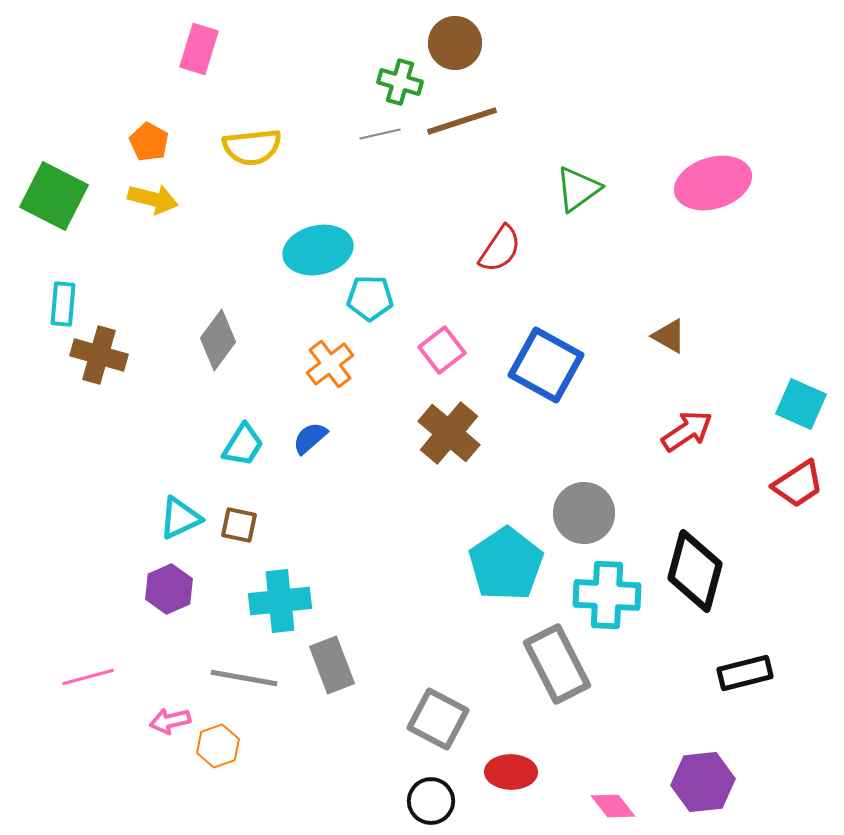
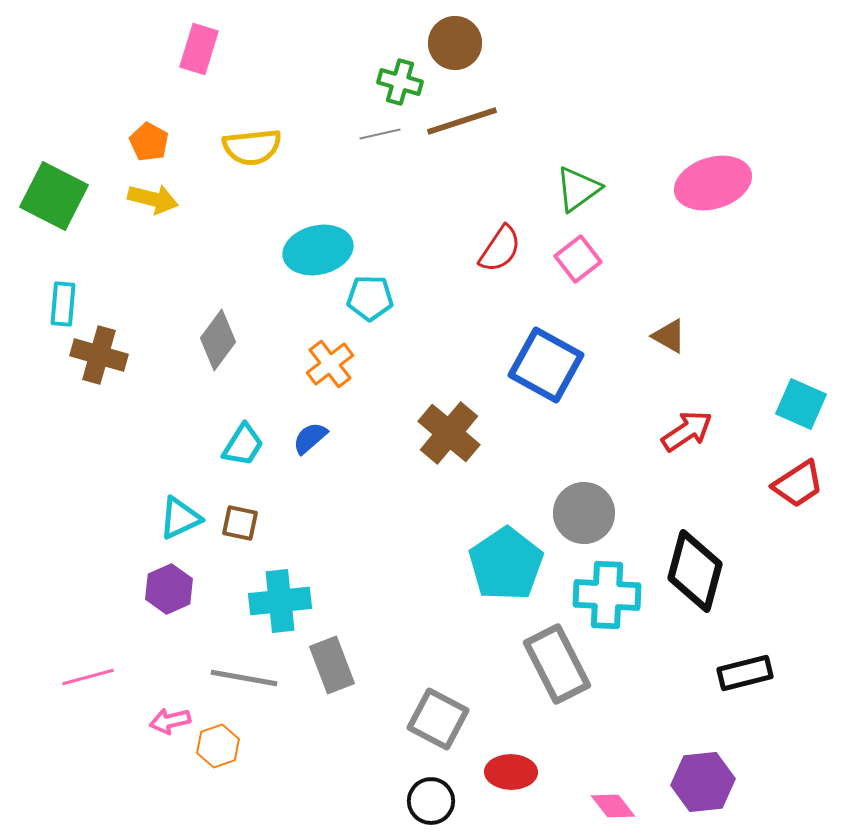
pink square at (442, 350): moved 136 px right, 91 px up
brown square at (239, 525): moved 1 px right, 2 px up
